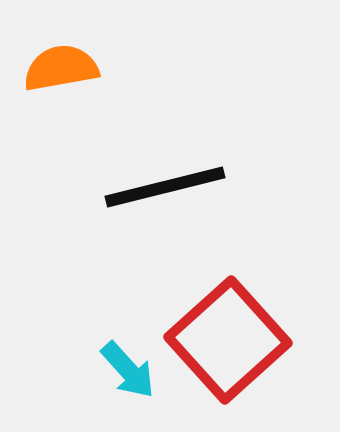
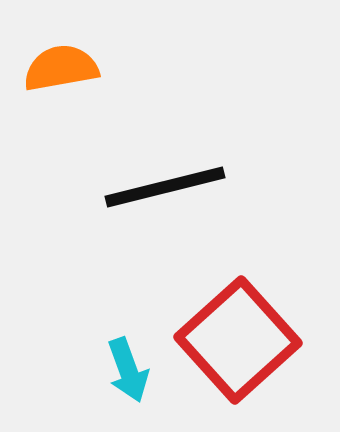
red square: moved 10 px right
cyan arrow: rotated 22 degrees clockwise
